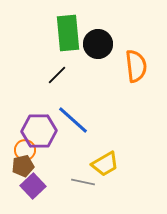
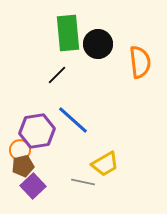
orange semicircle: moved 4 px right, 4 px up
purple hexagon: moved 2 px left; rotated 8 degrees counterclockwise
orange circle: moved 5 px left
